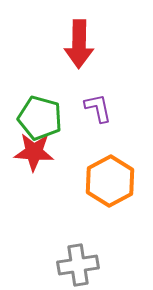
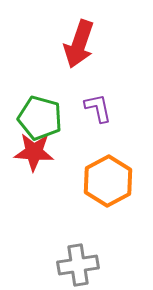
red arrow: rotated 18 degrees clockwise
orange hexagon: moved 2 px left
